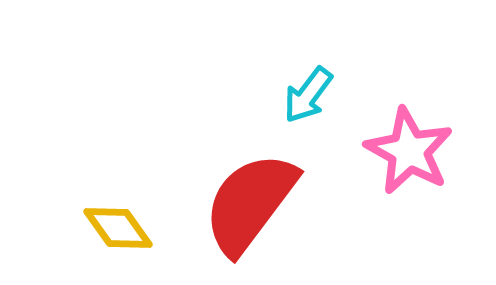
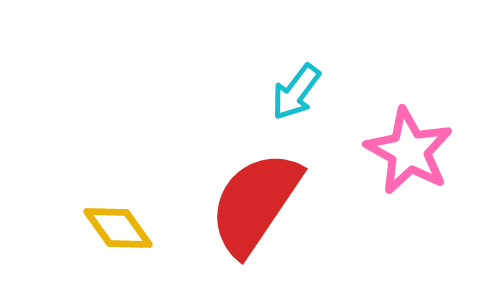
cyan arrow: moved 12 px left, 3 px up
red semicircle: moved 5 px right; rotated 3 degrees counterclockwise
